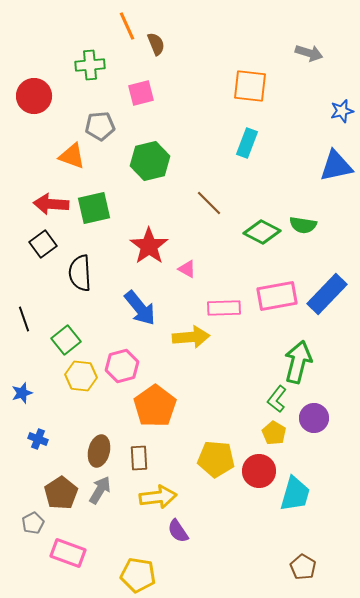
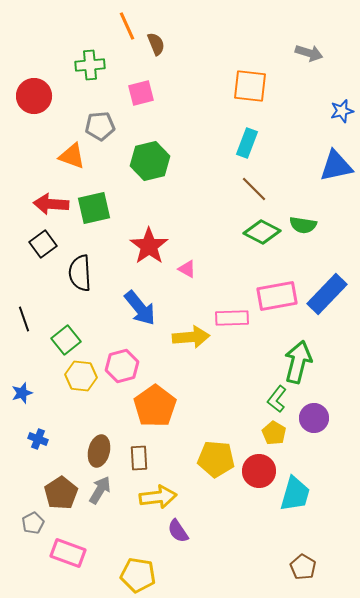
brown line at (209, 203): moved 45 px right, 14 px up
pink rectangle at (224, 308): moved 8 px right, 10 px down
